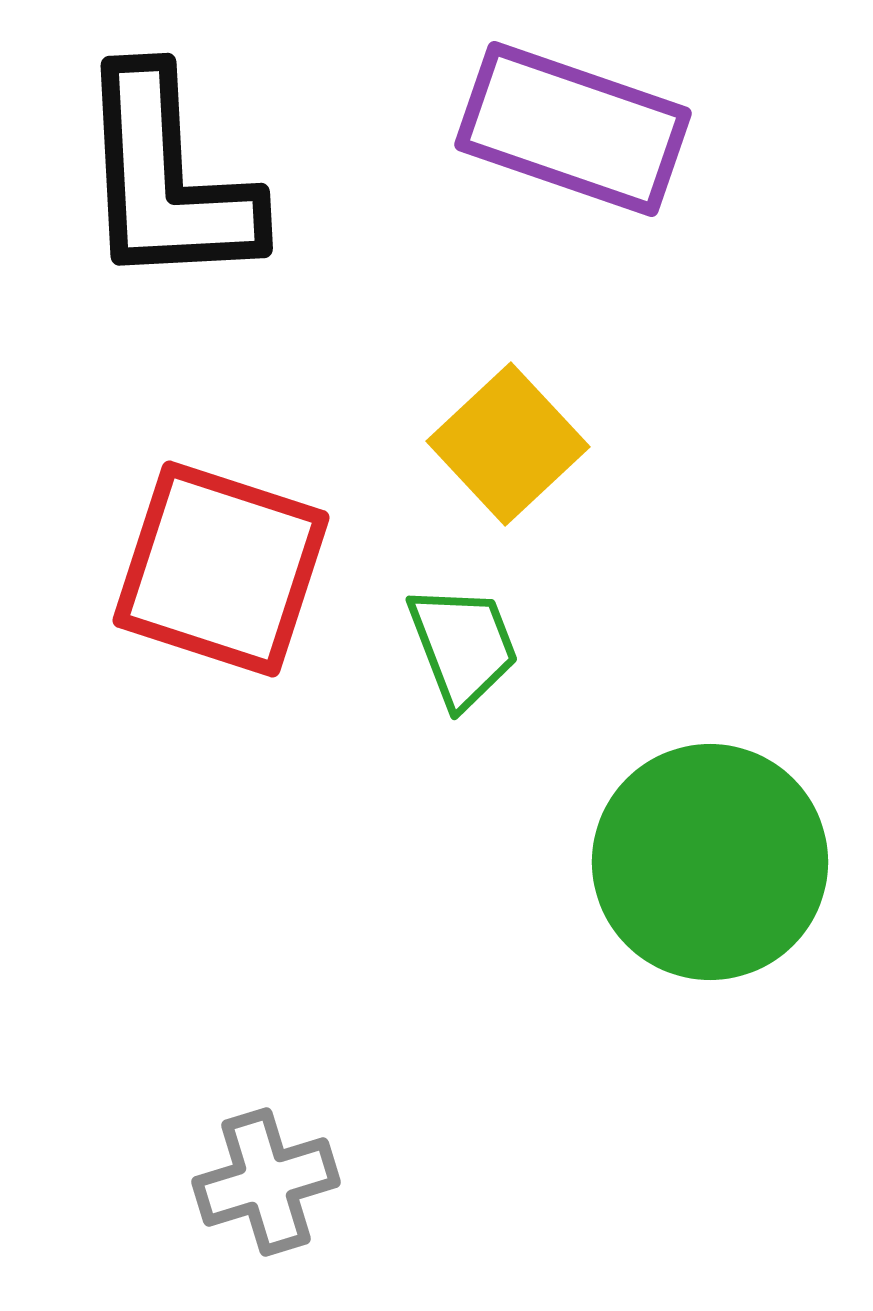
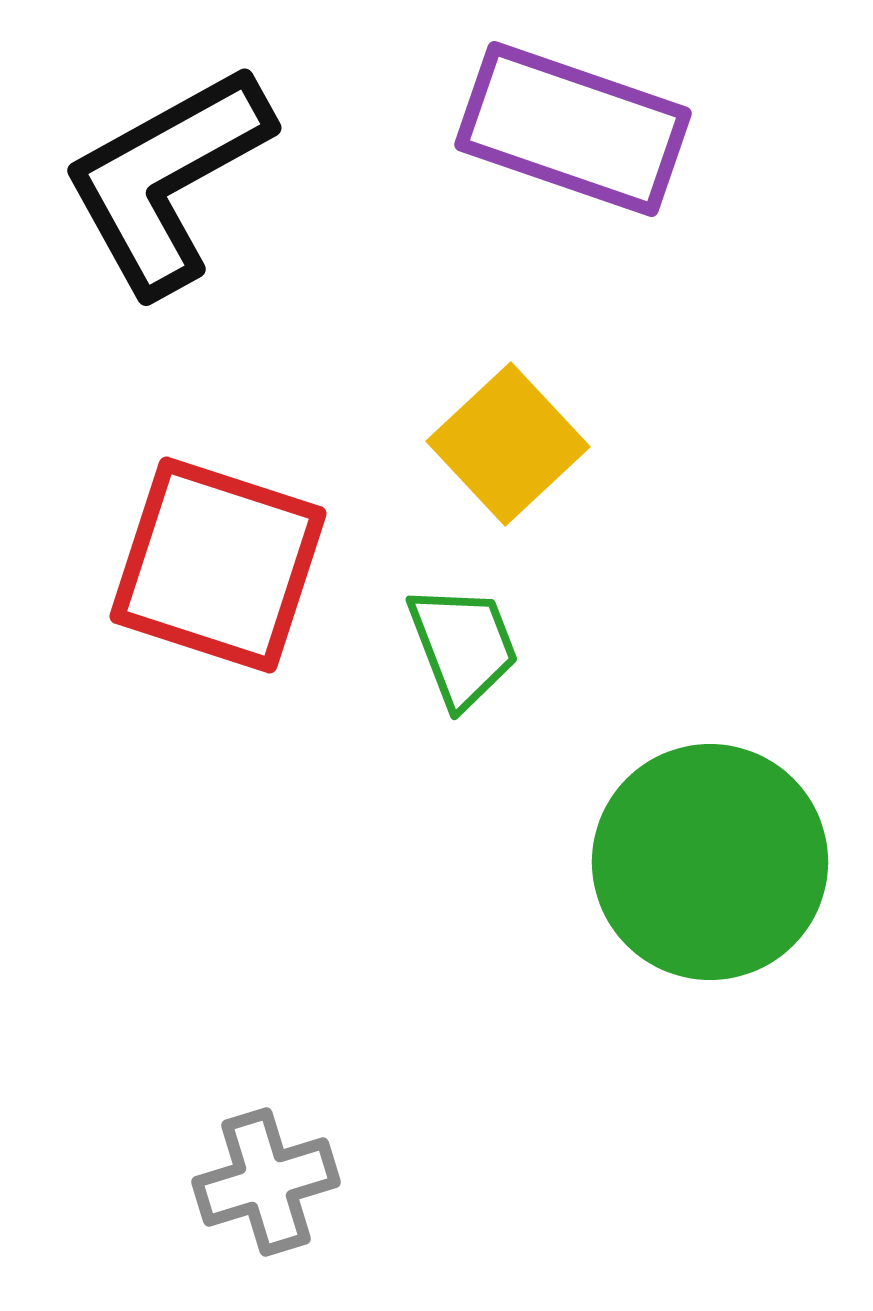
black L-shape: rotated 64 degrees clockwise
red square: moved 3 px left, 4 px up
